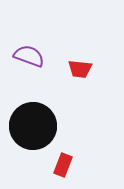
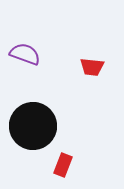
purple semicircle: moved 4 px left, 2 px up
red trapezoid: moved 12 px right, 2 px up
